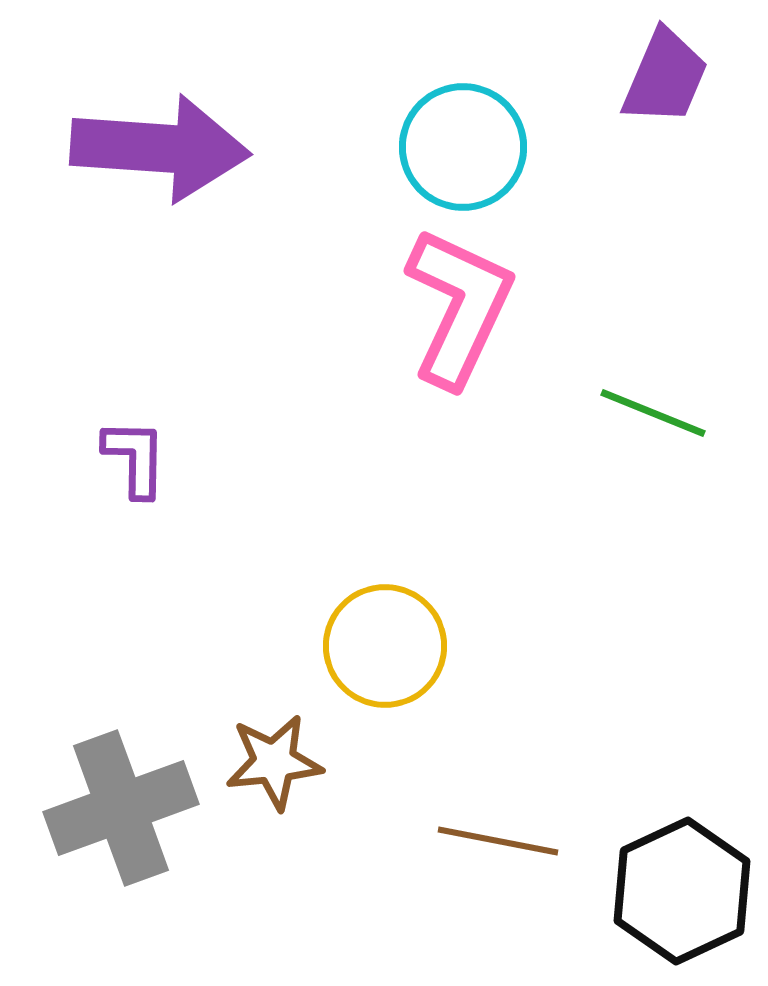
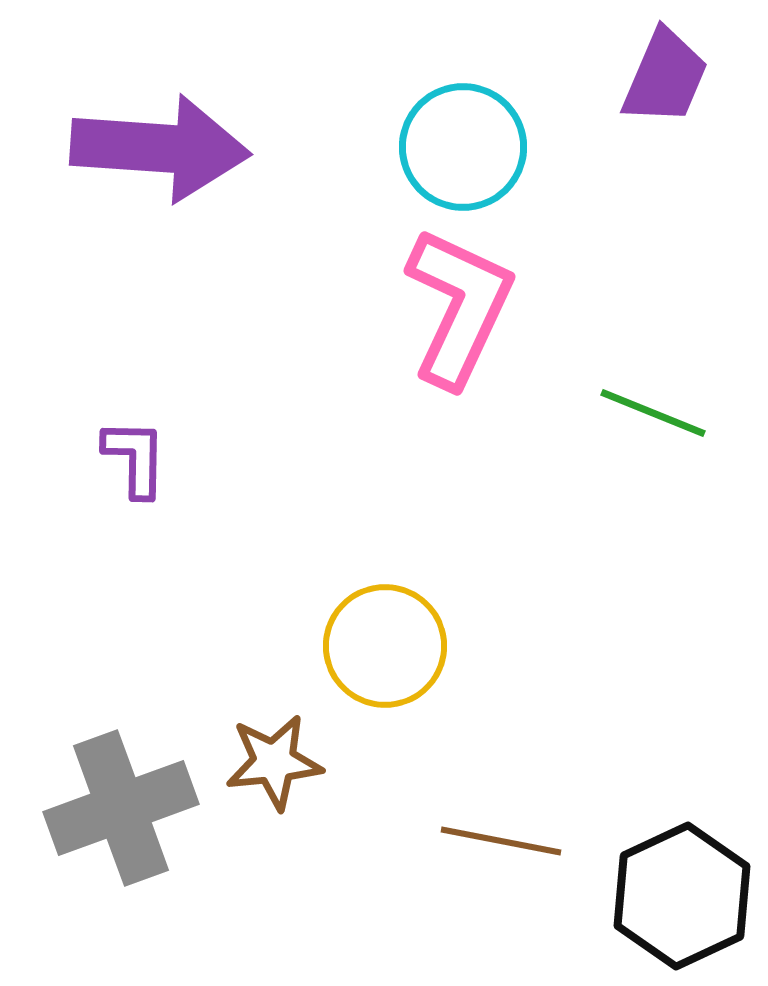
brown line: moved 3 px right
black hexagon: moved 5 px down
